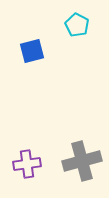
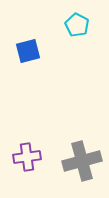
blue square: moved 4 px left
purple cross: moved 7 px up
